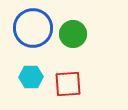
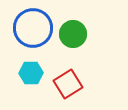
cyan hexagon: moved 4 px up
red square: rotated 28 degrees counterclockwise
